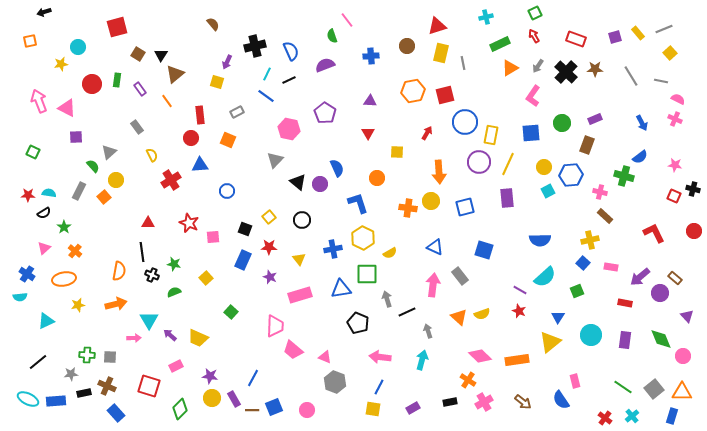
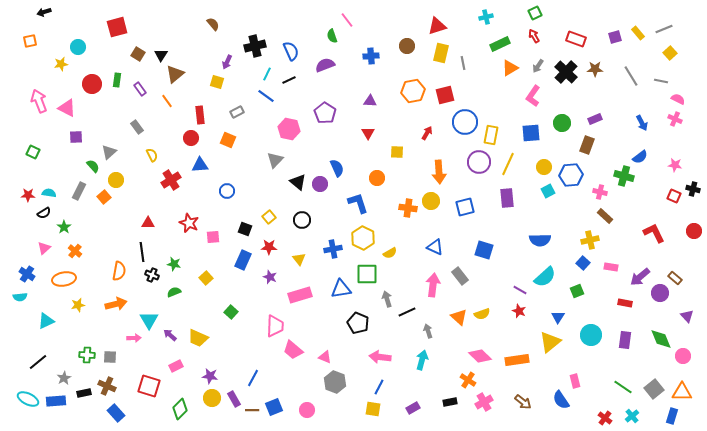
gray star at (71, 374): moved 7 px left, 4 px down; rotated 24 degrees counterclockwise
